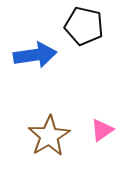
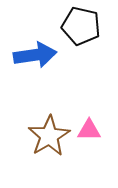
black pentagon: moved 3 px left
pink triangle: moved 13 px left; rotated 35 degrees clockwise
